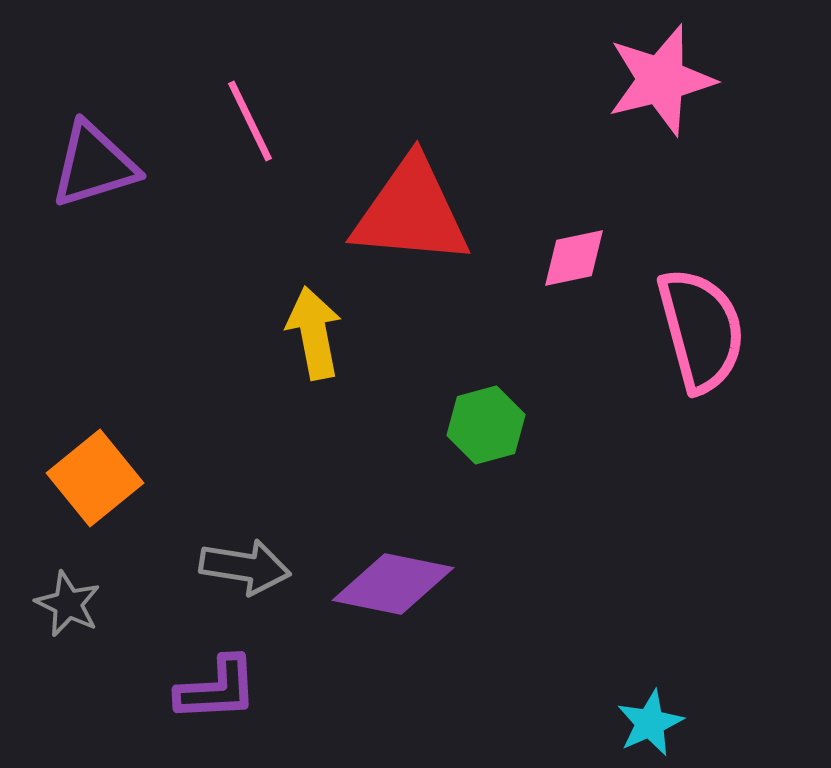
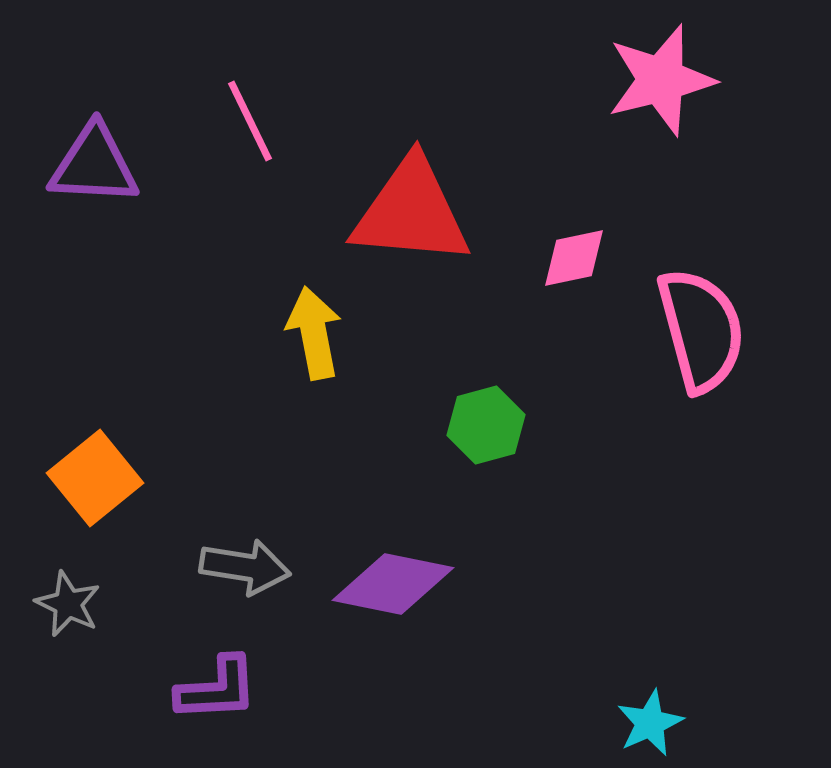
purple triangle: rotated 20 degrees clockwise
